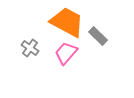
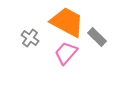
gray rectangle: moved 1 px left, 1 px down
gray cross: moved 10 px up
